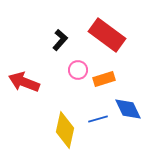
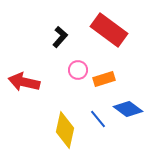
red rectangle: moved 2 px right, 5 px up
black L-shape: moved 3 px up
red arrow: rotated 8 degrees counterclockwise
blue diamond: rotated 28 degrees counterclockwise
blue line: rotated 66 degrees clockwise
